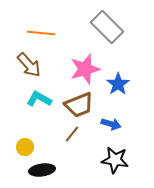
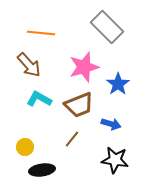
pink star: moved 1 px left, 2 px up
brown line: moved 5 px down
